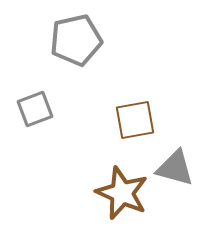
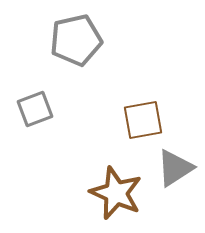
brown square: moved 8 px right
gray triangle: rotated 48 degrees counterclockwise
brown star: moved 6 px left
